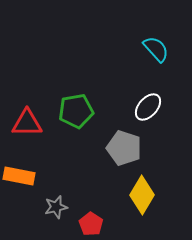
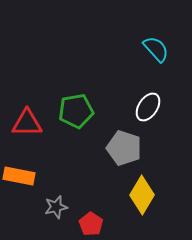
white ellipse: rotated 8 degrees counterclockwise
